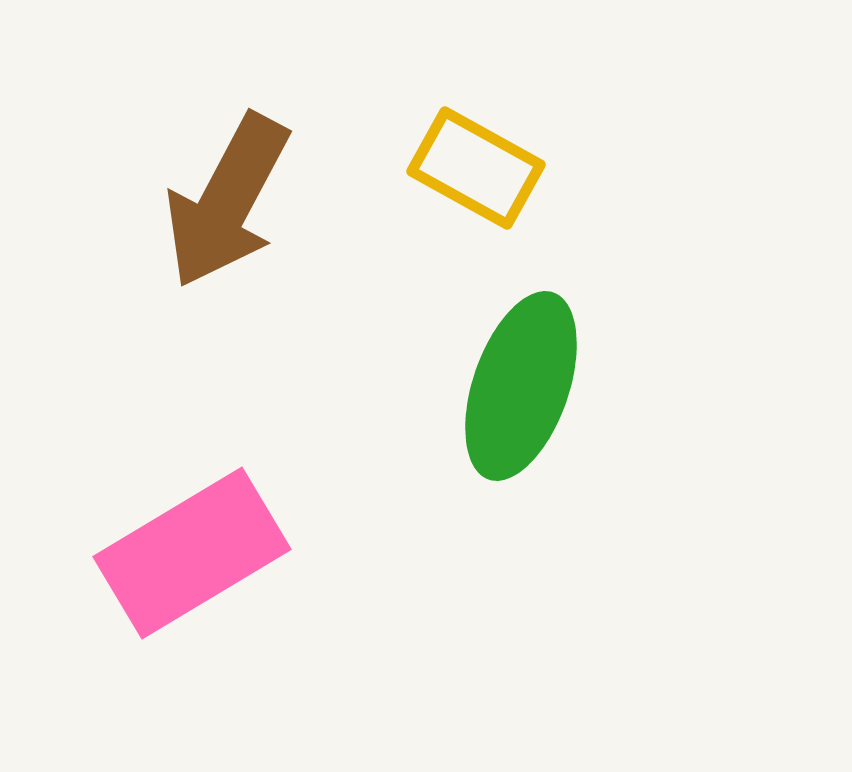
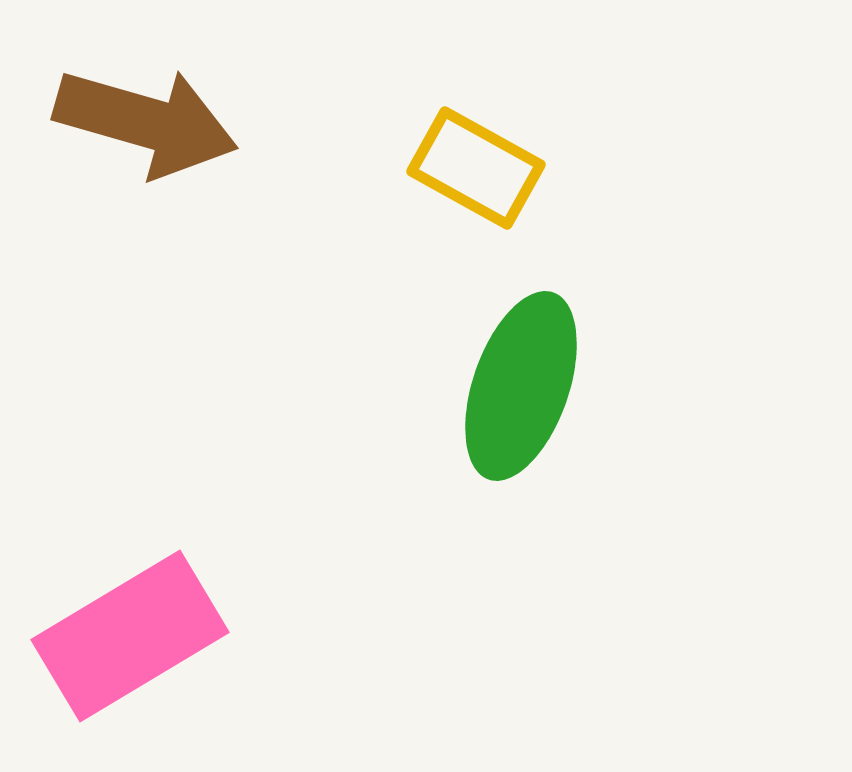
brown arrow: moved 81 px left, 79 px up; rotated 102 degrees counterclockwise
pink rectangle: moved 62 px left, 83 px down
